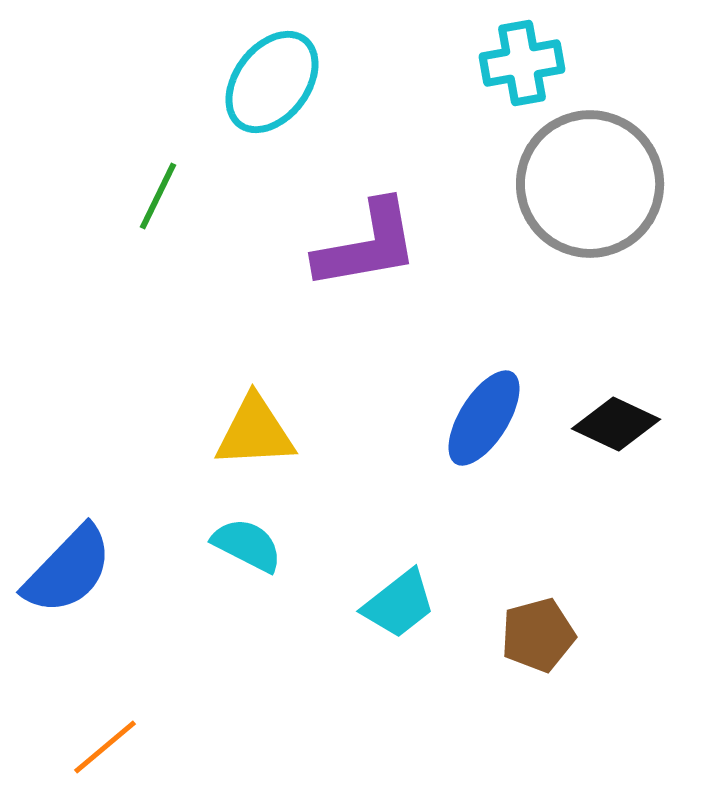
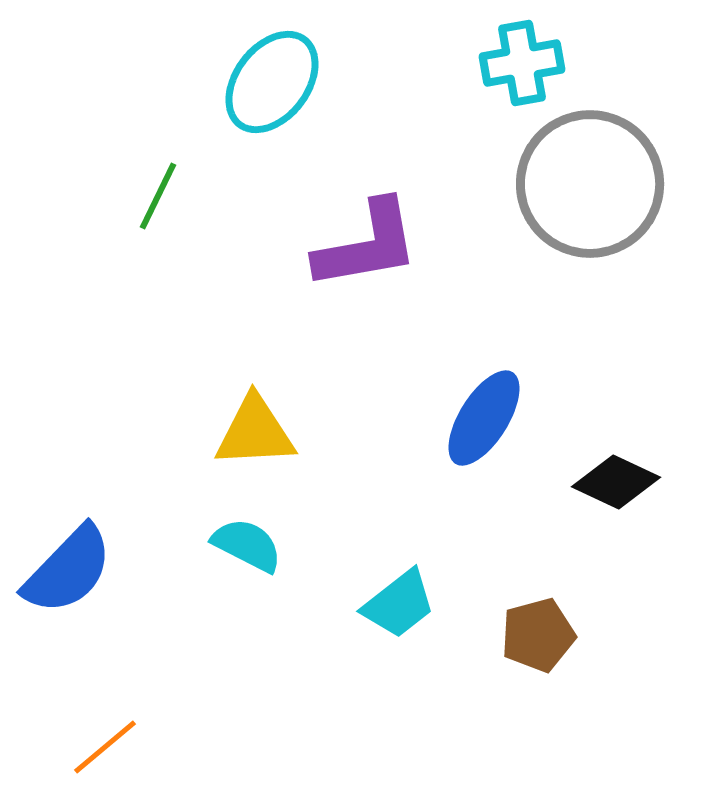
black diamond: moved 58 px down
